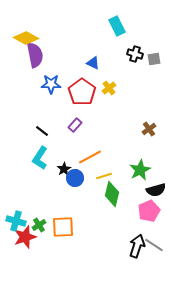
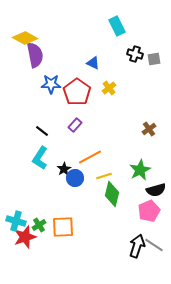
yellow diamond: moved 1 px left
red pentagon: moved 5 px left
